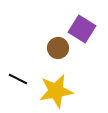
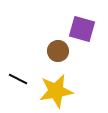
purple square: rotated 16 degrees counterclockwise
brown circle: moved 3 px down
